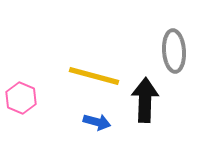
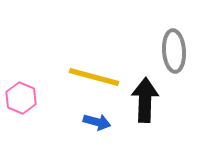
yellow line: moved 1 px down
